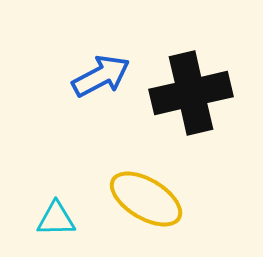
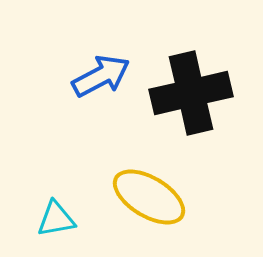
yellow ellipse: moved 3 px right, 2 px up
cyan triangle: rotated 9 degrees counterclockwise
